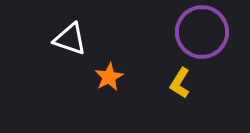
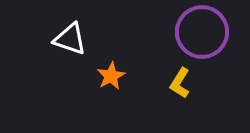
orange star: moved 2 px right, 1 px up
